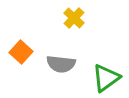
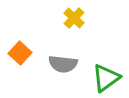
orange square: moved 1 px left, 1 px down
gray semicircle: moved 2 px right
